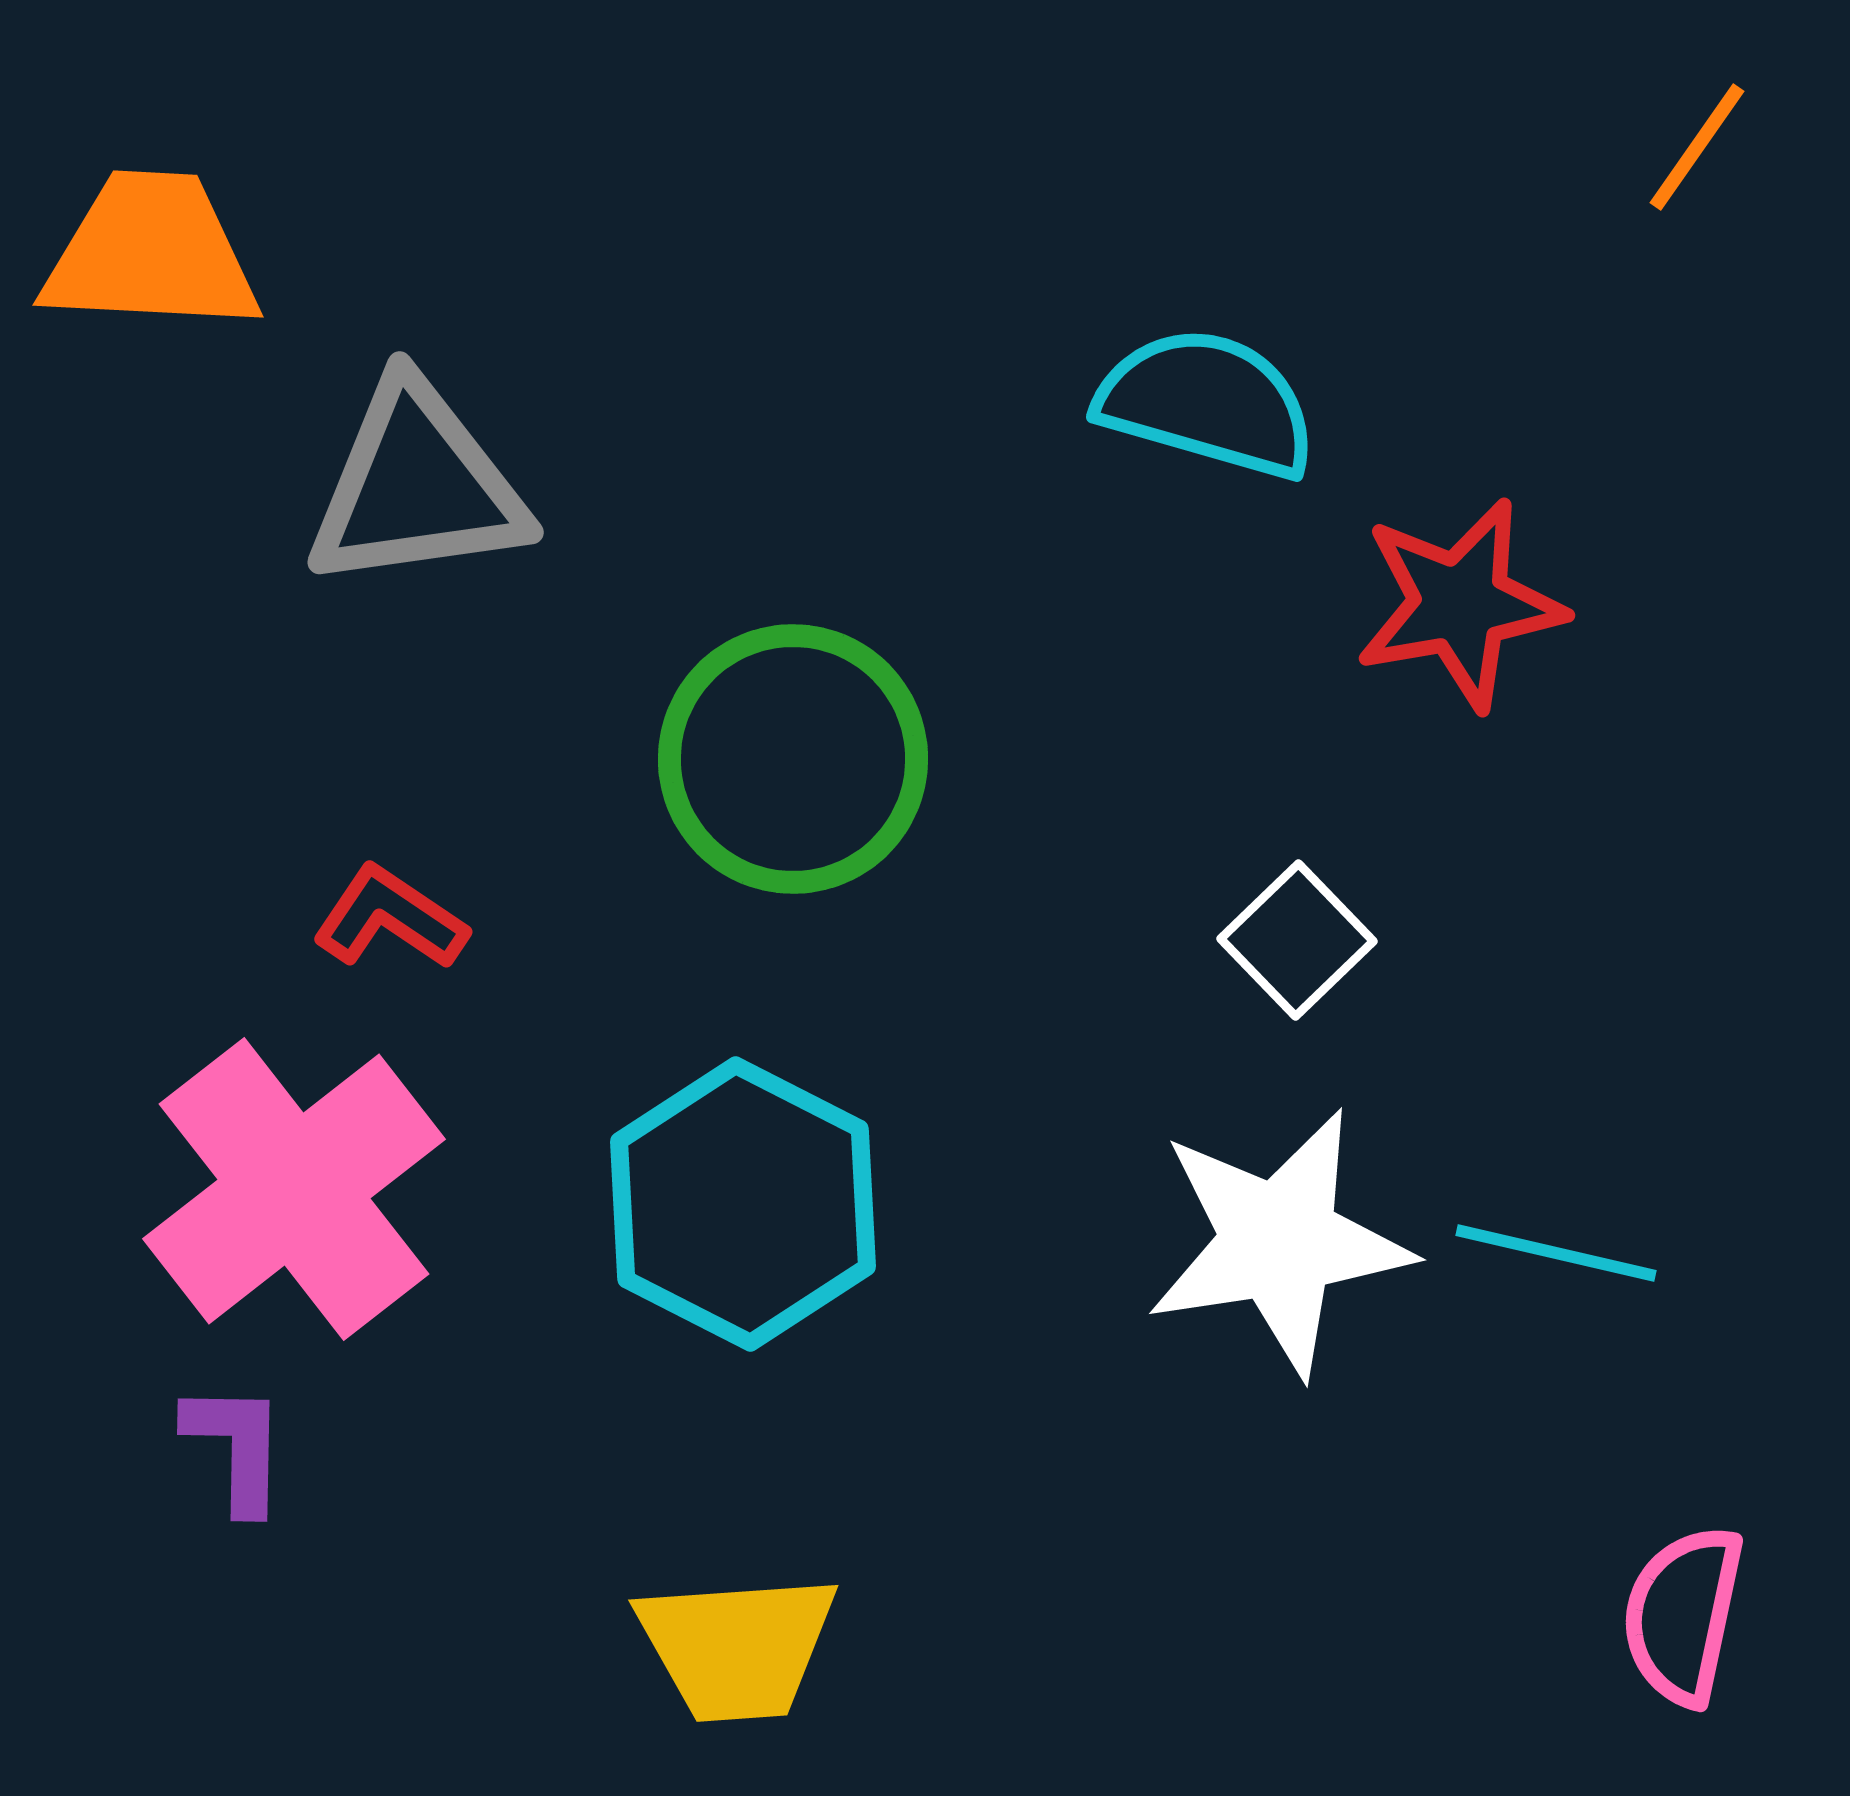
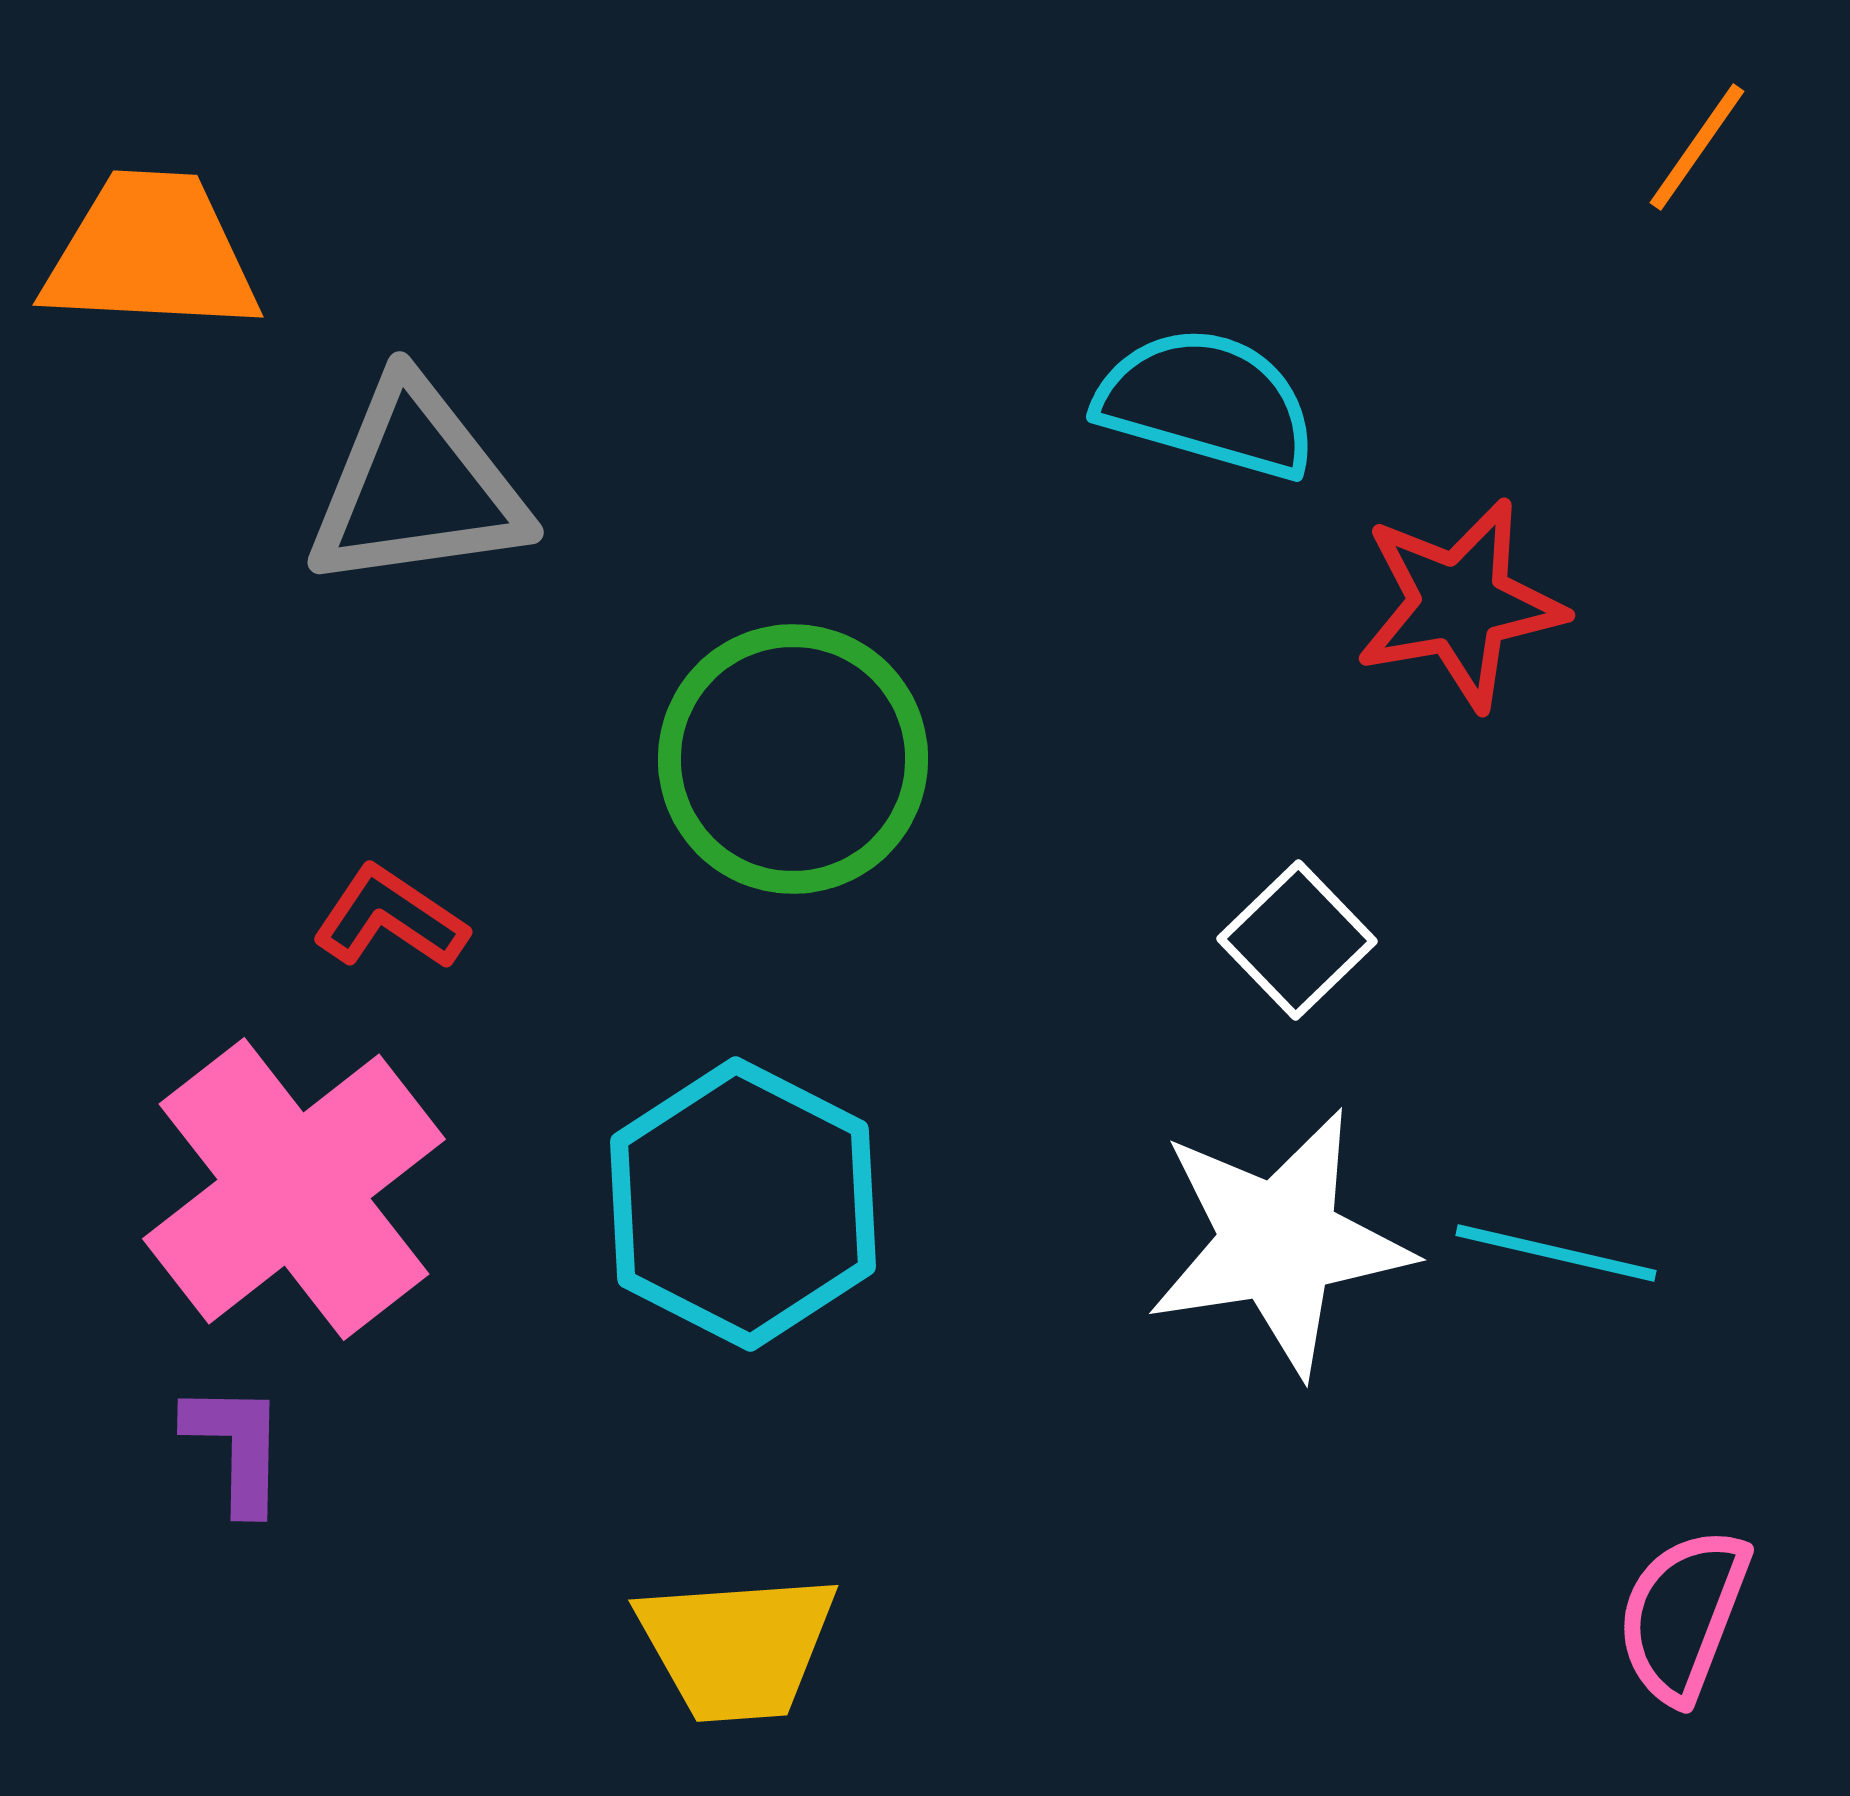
pink semicircle: rotated 9 degrees clockwise
